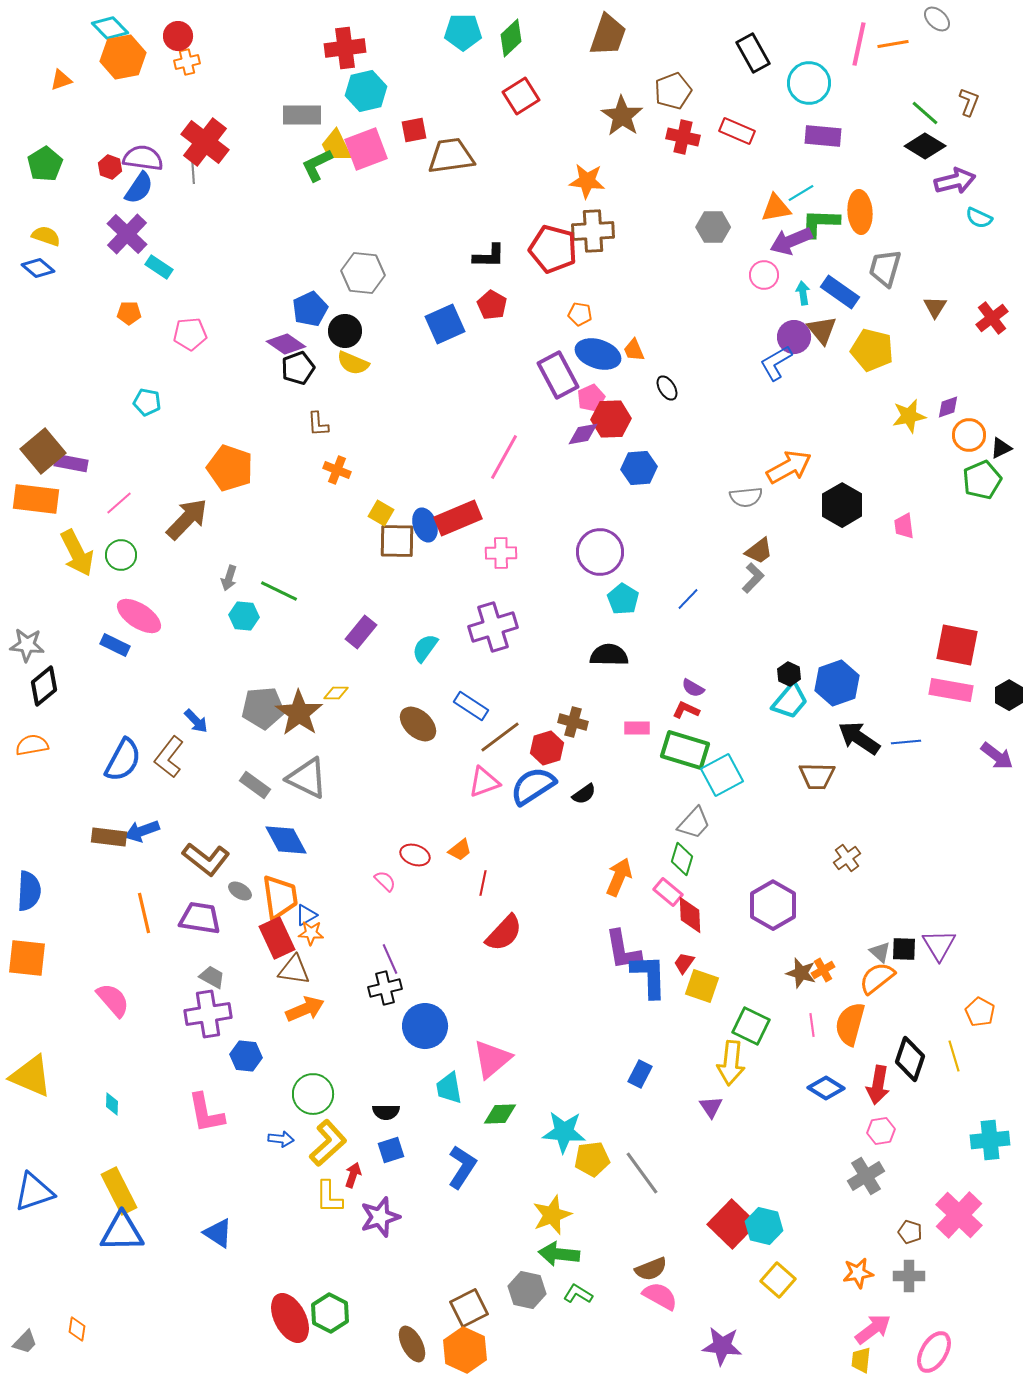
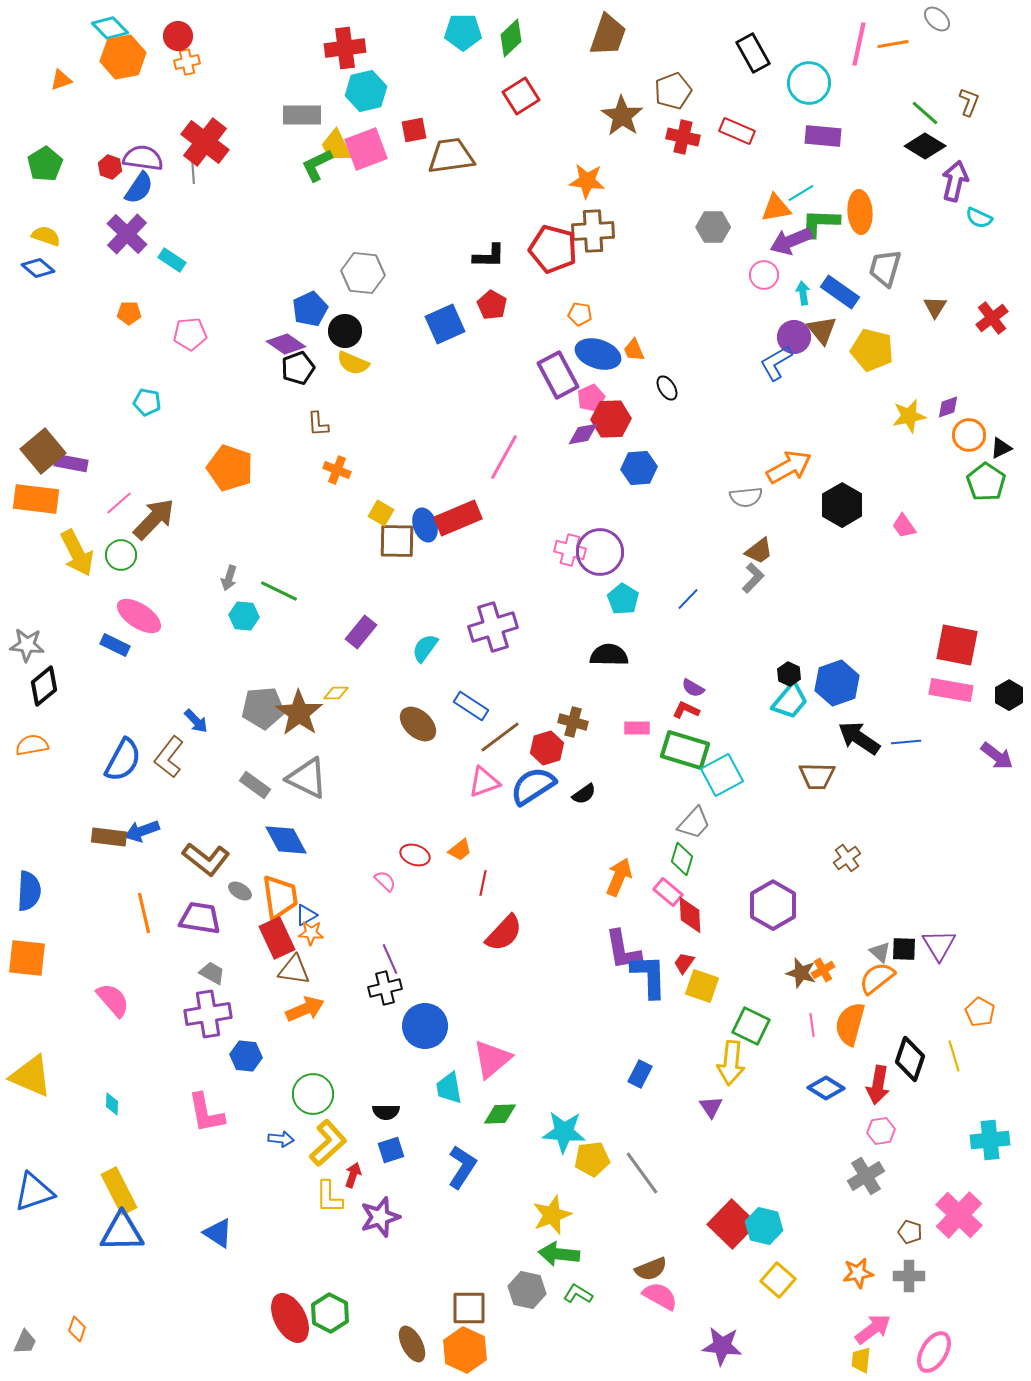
purple arrow at (955, 181): rotated 63 degrees counterclockwise
cyan rectangle at (159, 267): moved 13 px right, 7 px up
green pentagon at (982, 480): moved 4 px right, 2 px down; rotated 15 degrees counterclockwise
brown arrow at (187, 519): moved 33 px left
pink trapezoid at (904, 526): rotated 28 degrees counterclockwise
pink cross at (501, 553): moved 69 px right, 3 px up; rotated 16 degrees clockwise
gray trapezoid at (212, 977): moved 4 px up
brown square at (469, 1308): rotated 27 degrees clockwise
orange diamond at (77, 1329): rotated 10 degrees clockwise
gray trapezoid at (25, 1342): rotated 20 degrees counterclockwise
